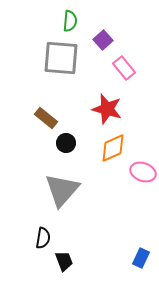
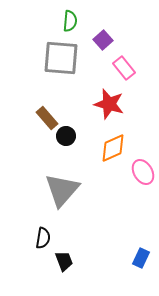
red star: moved 2 px right, 5 px up
brown rectangle: moved 1 px right; rotated 10 degrees clockwise
black circle: moved 7 px up
pink ellipse: rotated 40 degrees clockwise
